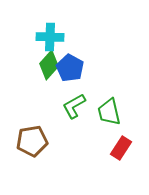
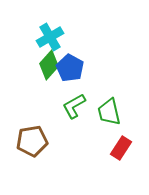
cyan cross: rotated 32 degrees counterclockwise
